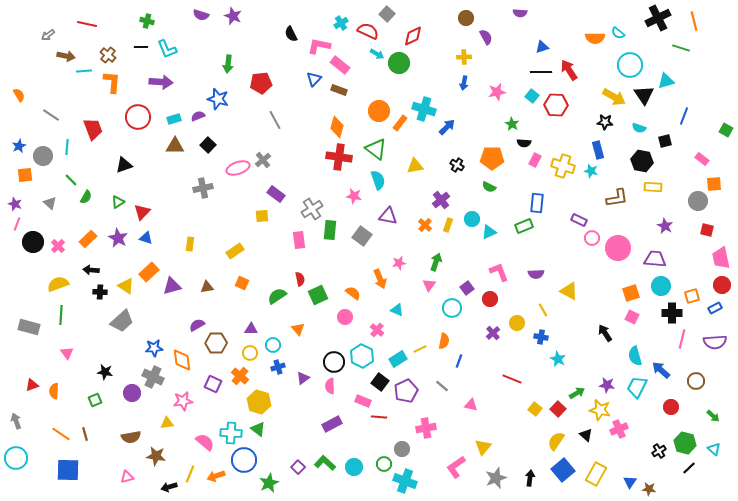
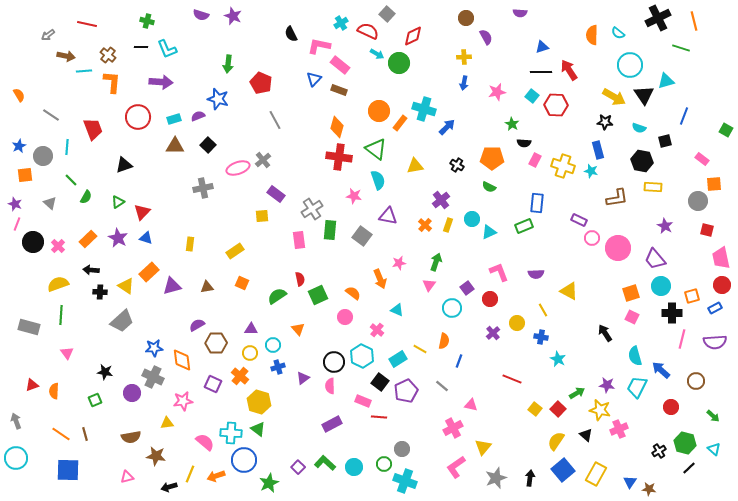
orange semicircle at (595, 38): moved 3 px left, 3 px up; rotated 90 degrees clockwise
red pentagon at (261, 83): rotated 30 degrees clockwise
purple trapezoid at (655, 259): rotated 135 degrees counterclockwise
yellow line at (420, 349): rotated 56 degrees clockwise
pink cross at (426, 428): moved 27 px right; rotated 18 degrees counterclockwise
